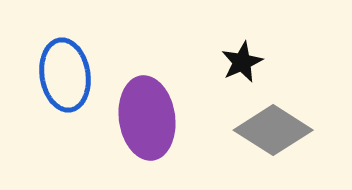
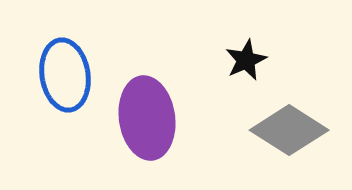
black star: moved 4 px right, 2 px up
gray diamond: moved 16 px right
